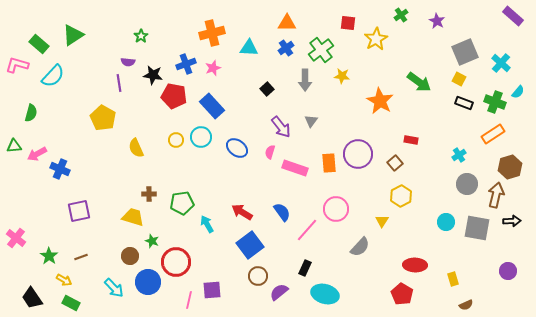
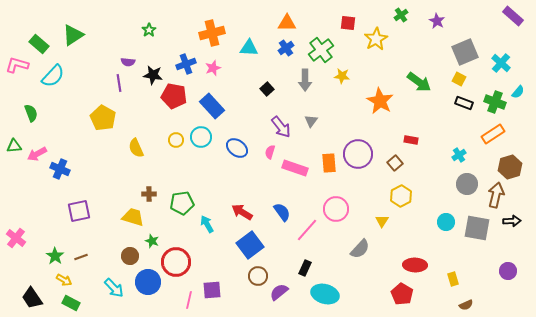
green star at (141, 36): moved 8 px right, 6 px up
green semicircle at (31, 113): rotated 36 degrees counterclockwise
gray semicircle at (360, 247): moved 2 px down
green star at (49, 256): moved 6 px right
